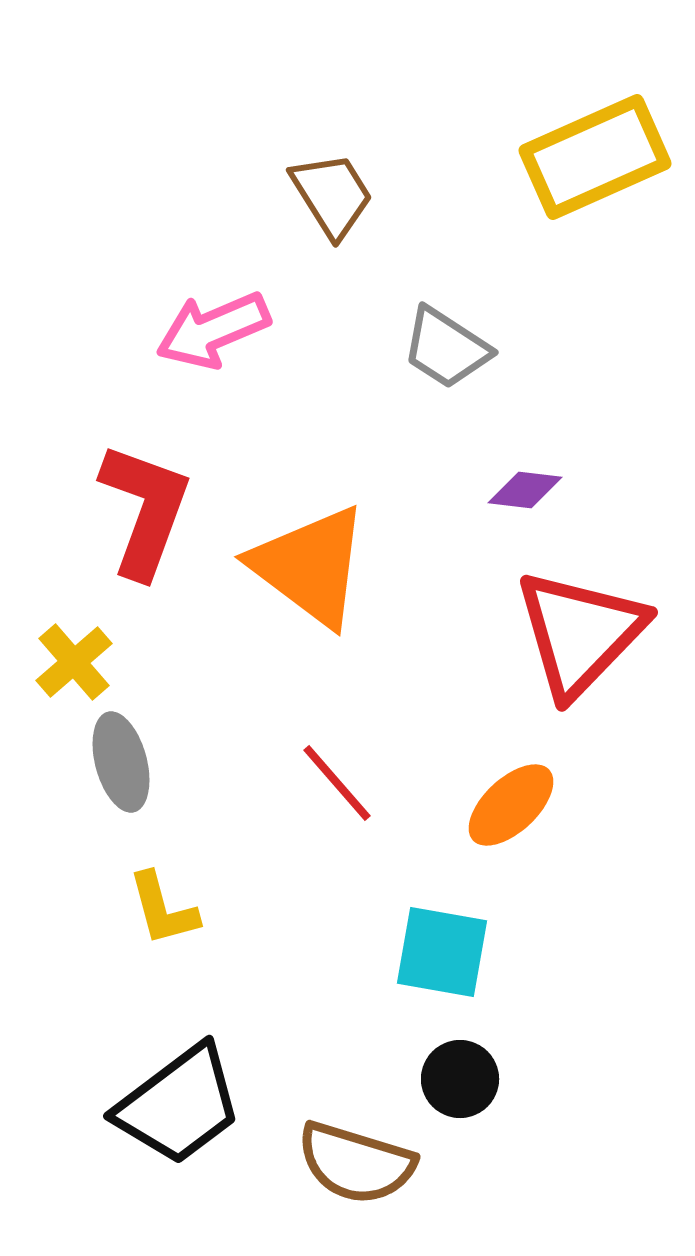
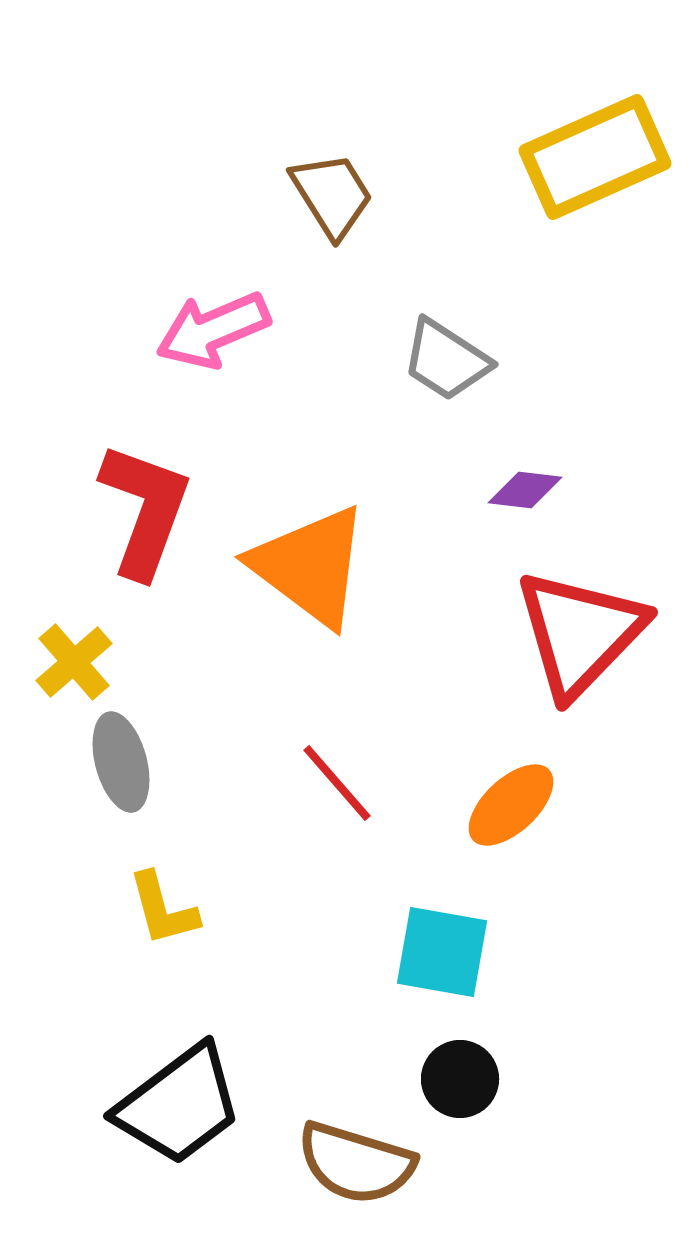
gray trapezoid: moved 12 px down
